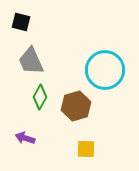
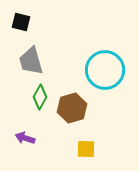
gray trapezoid: rotated 8 degrees clockwise
brown hexagon: moved 4 px left, 2 px down
